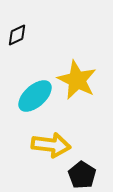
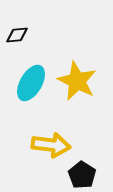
black diamond: rotated 20 degrees clockwise
yellow star: moved 1 px down
cyan ellipse: moved 4 px left, 13 px up; rotated 18 degrees counterclockwise
